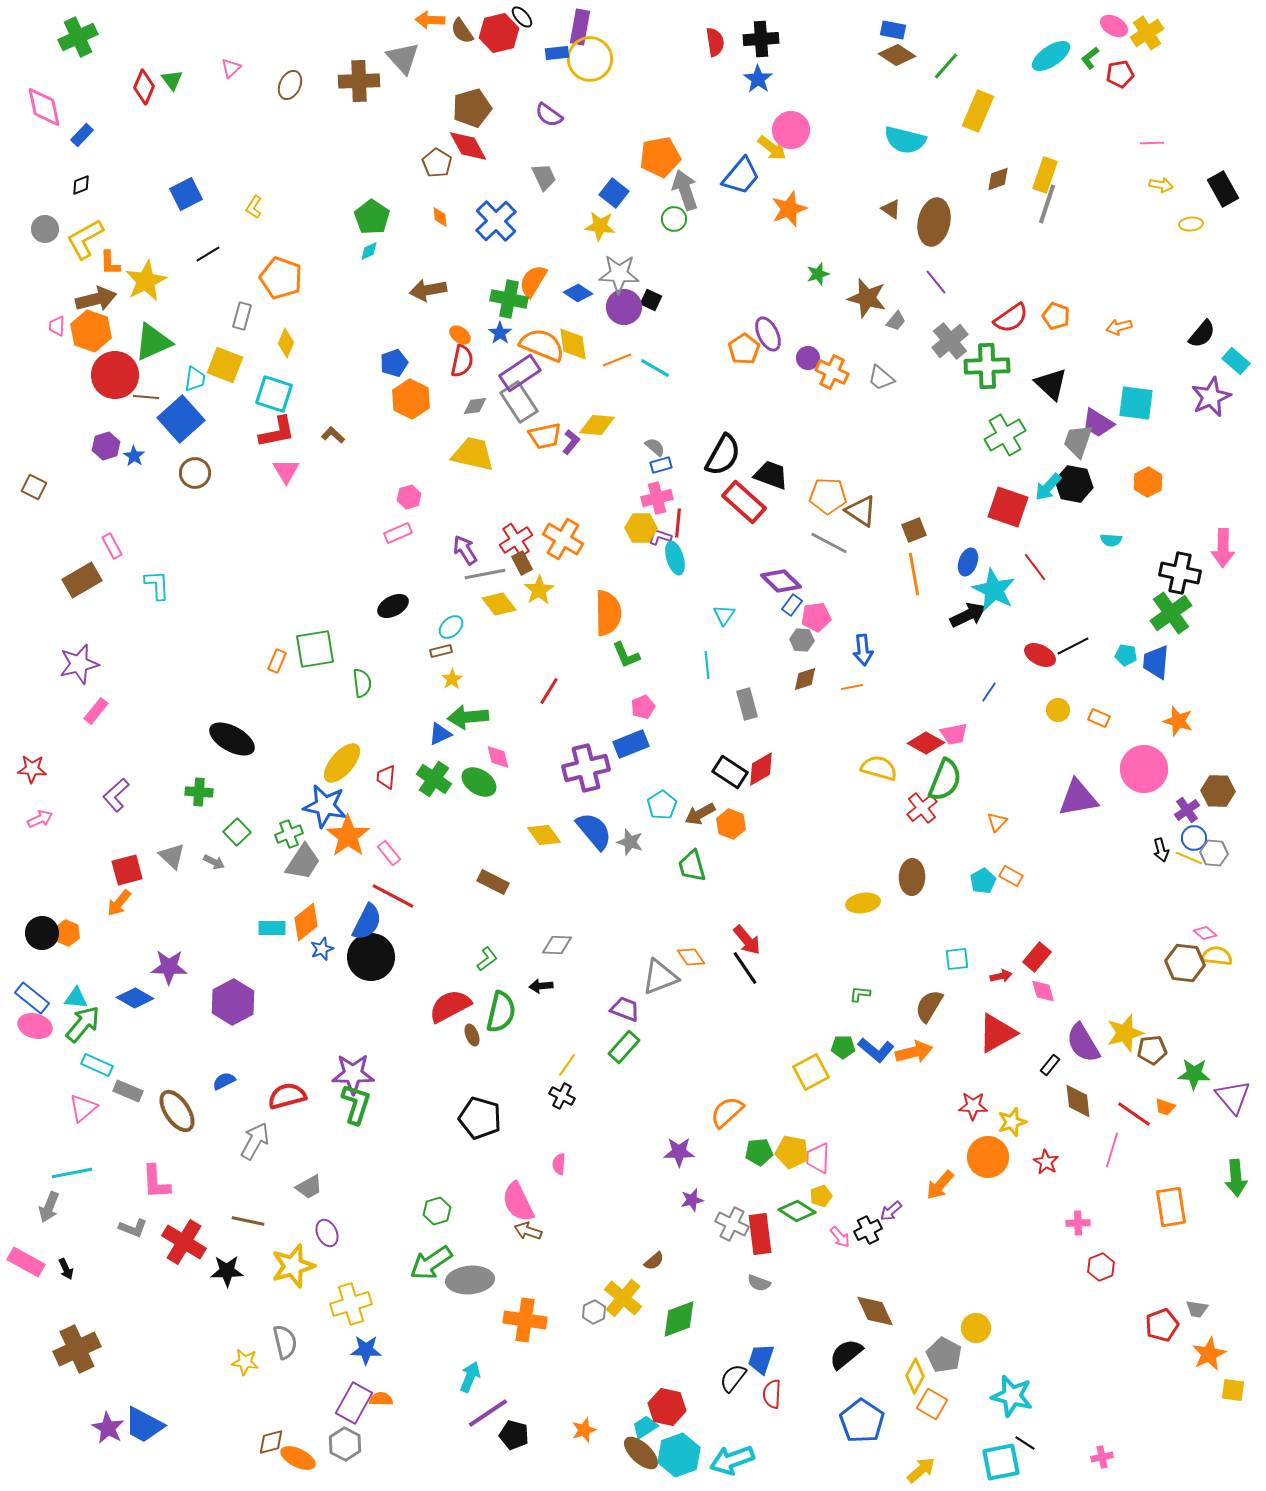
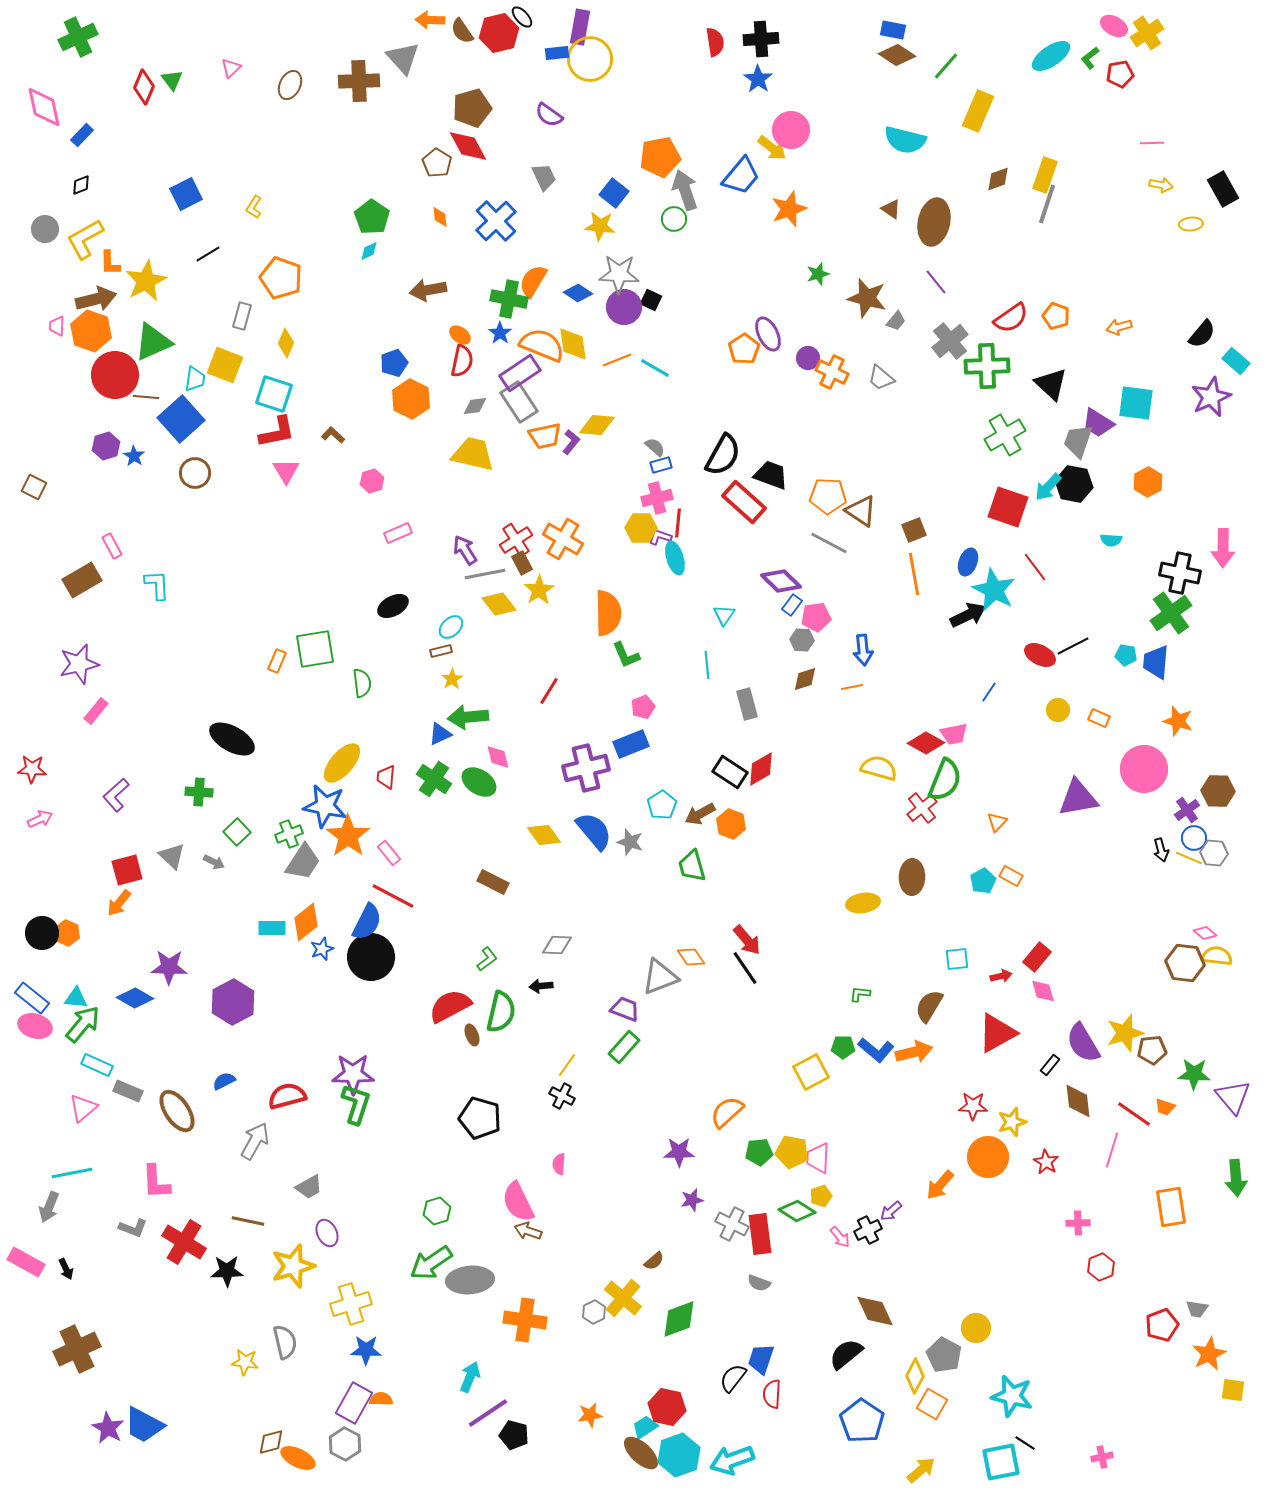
pink hexagon at (409, 497): moved 37 px left, 16 px up
orange star at (584, 1430): moved 6 px right, 15 px up; rotated 10 degrees clockwise
